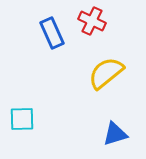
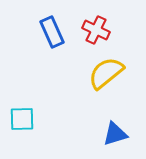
red cross: moved 4 px right, 9 px down
blue rectangle: moved 1 px up
